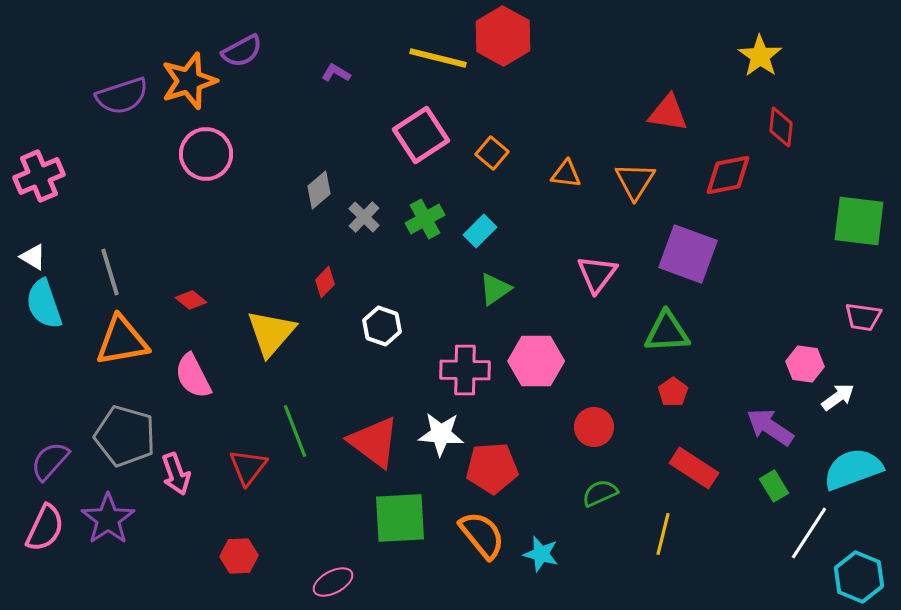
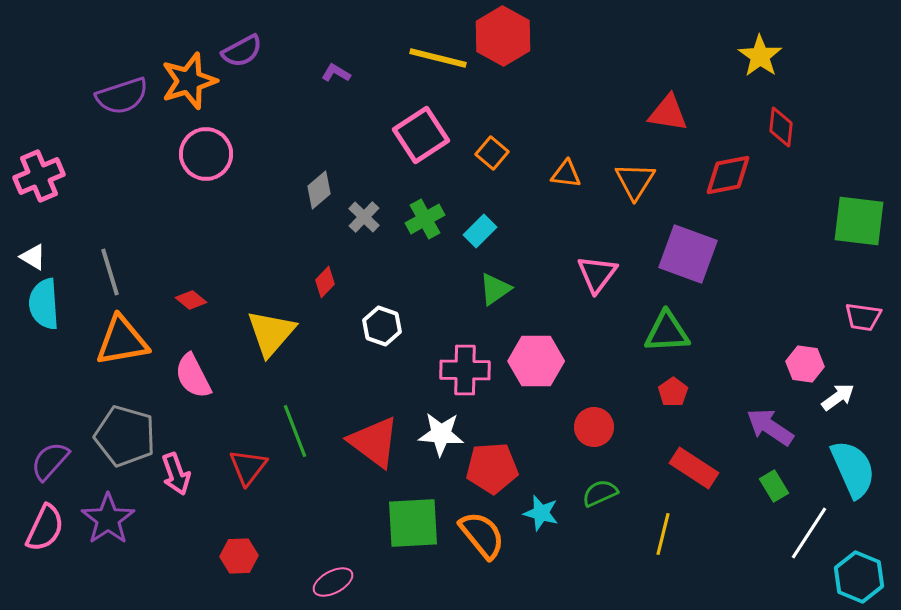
cyan semicircle at (44, 304): rotated 15 degrees clockwise
cyan semicircle at (853, 469): rotated 86 degrees clockwise
green square at (400, 518): moved 13 px right, 5 px down
cyan star at (541, 554): moved 41 px up
